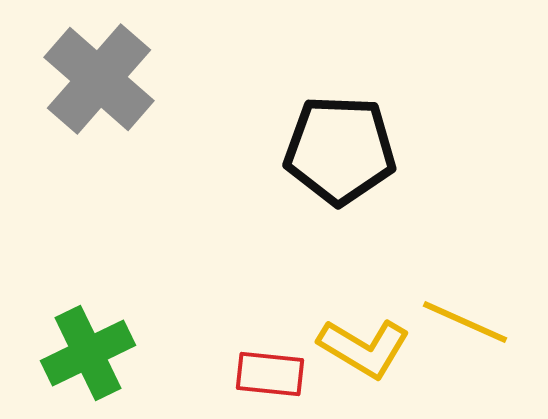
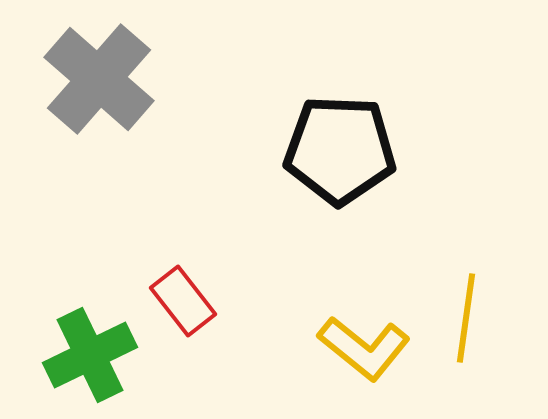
yellow line: moved 1 px right, 4 px up; rotated 74 degrees clockwise
yellow L-shape: rotated 8 degrees clockwise
green cross: moved 2 px right, 2 px down
red rectangle: moved 87 px left, 73 px up; rotated 46 degrees clockwise
